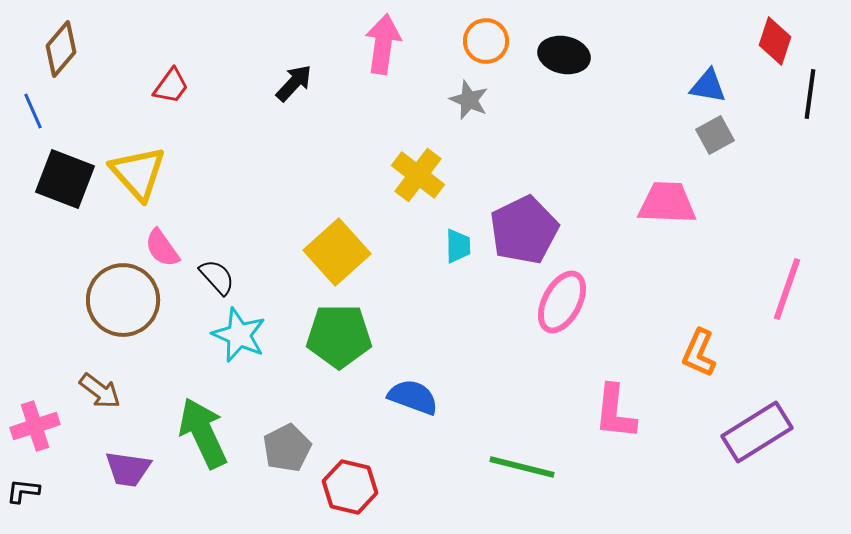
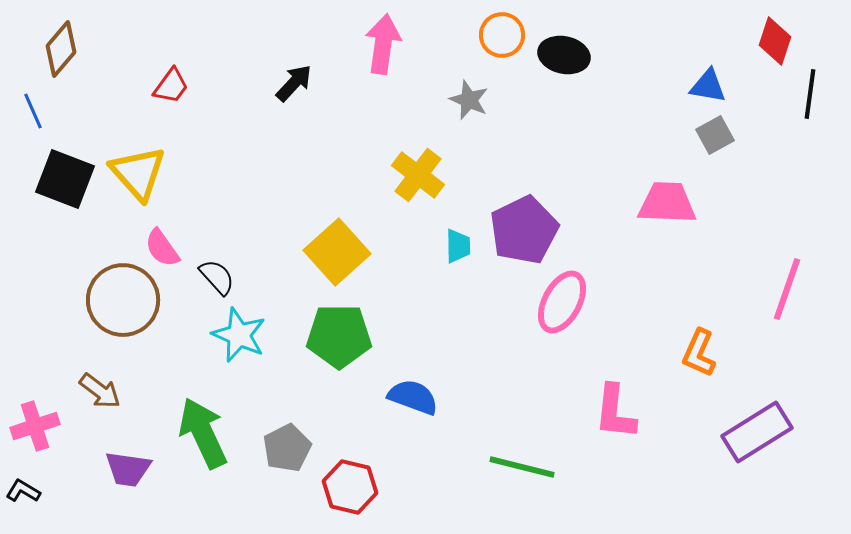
orange circle: moved 16 px right, 6 px up
black L-shape: rotated 24 degrees clockwise
